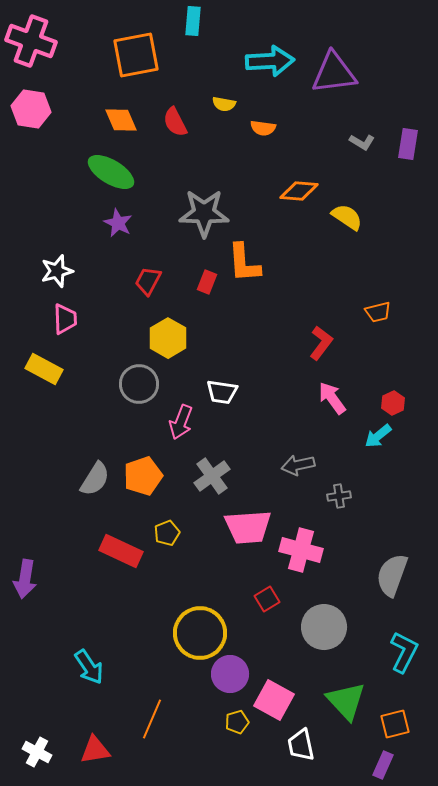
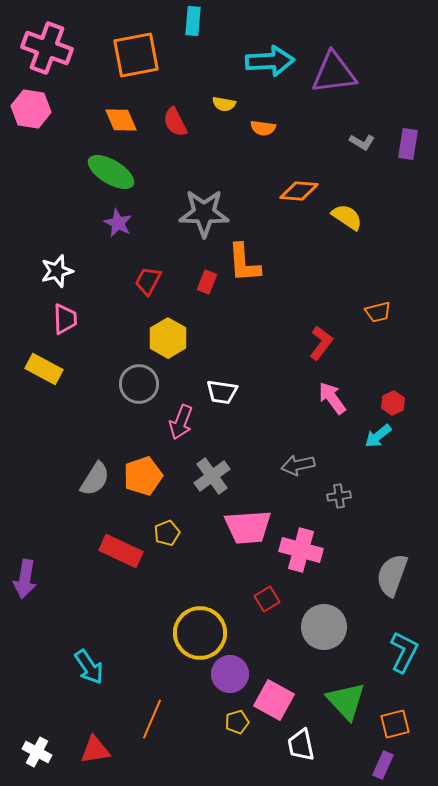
pink cross at (31, 41): moved 16 px right, 7 px down
